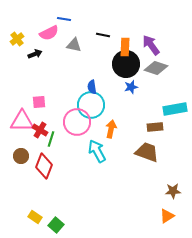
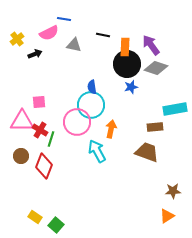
black circle: moved 1 px right
